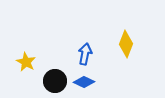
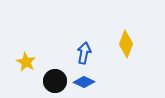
blue arrow: moved 1 px left, 1 px up
